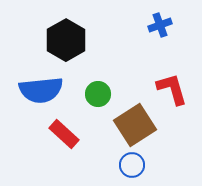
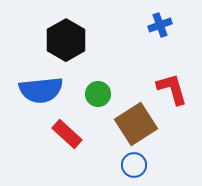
brown square: moved 1 px right, 1 px up
red rectangle: moved 3 px right
blue circle: moved 2 px right
